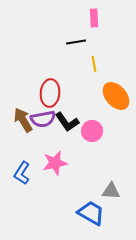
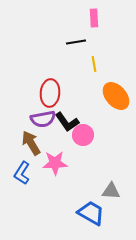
brown arrow: moved 8 px right, 23 px down
pink circle: moved 9 px left, 4 px down
pink star: rotated 10 degrees clockwise
